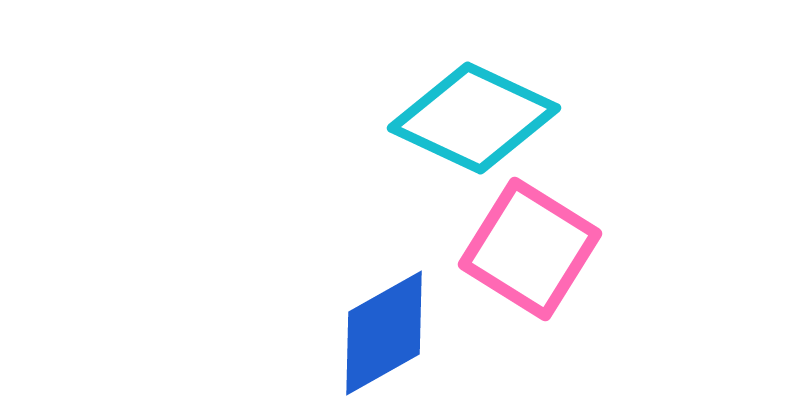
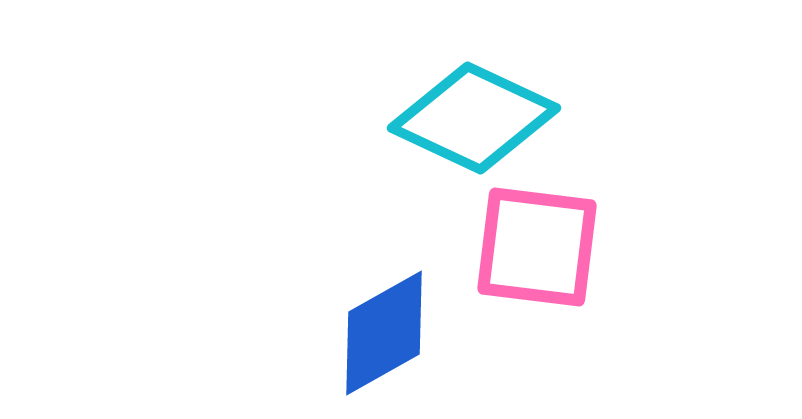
pink square: moved 7 px right, 2 px up; rotated 25 degrees counterclockwise
